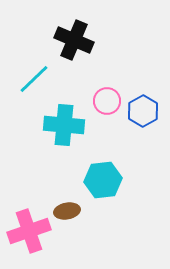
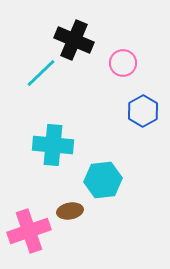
cyan line: moved 7 px right, 6 px up
pink circle: moved 16 px right, 38 px up
cyan cross: moved 11 px left, 20 px down
brown ellipse: moved 3 px right
